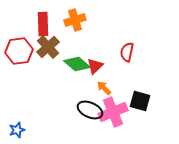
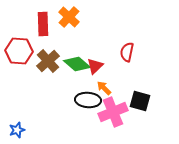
orange cross: moved 6 px left, 3 px up; rotated 30 degrees counterclockwise
brown cross: moved 14 px down
red hexagon: rotated 12 degrees clockwise
black ellipse: moved 2 px left, 10 px up; rotated 20 degrees counterclockwise
